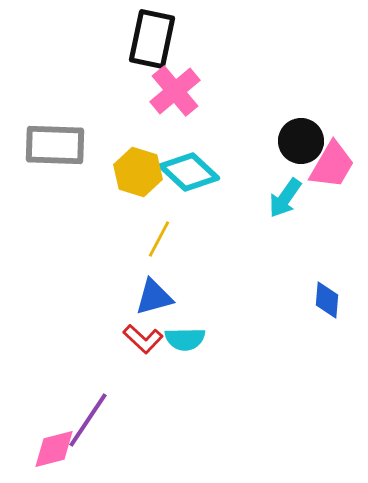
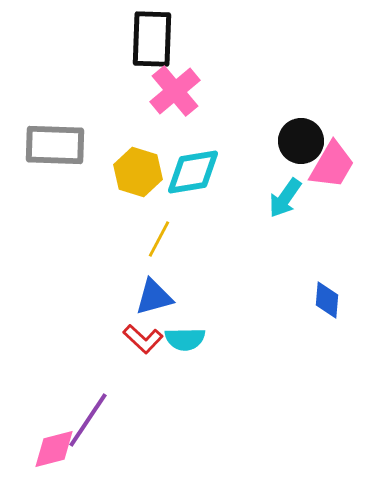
black rectangle: rotated 10 degrees counterclockwise
cyan diamond: moved 4 px right; rotated 52 degrees counterclockwise
